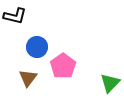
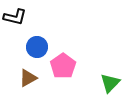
black L-shape: moved 1 px down
brown triangle: rotated 24 degrees clockwise
